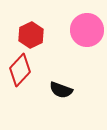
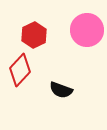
red hexagon: moved 3 px right
